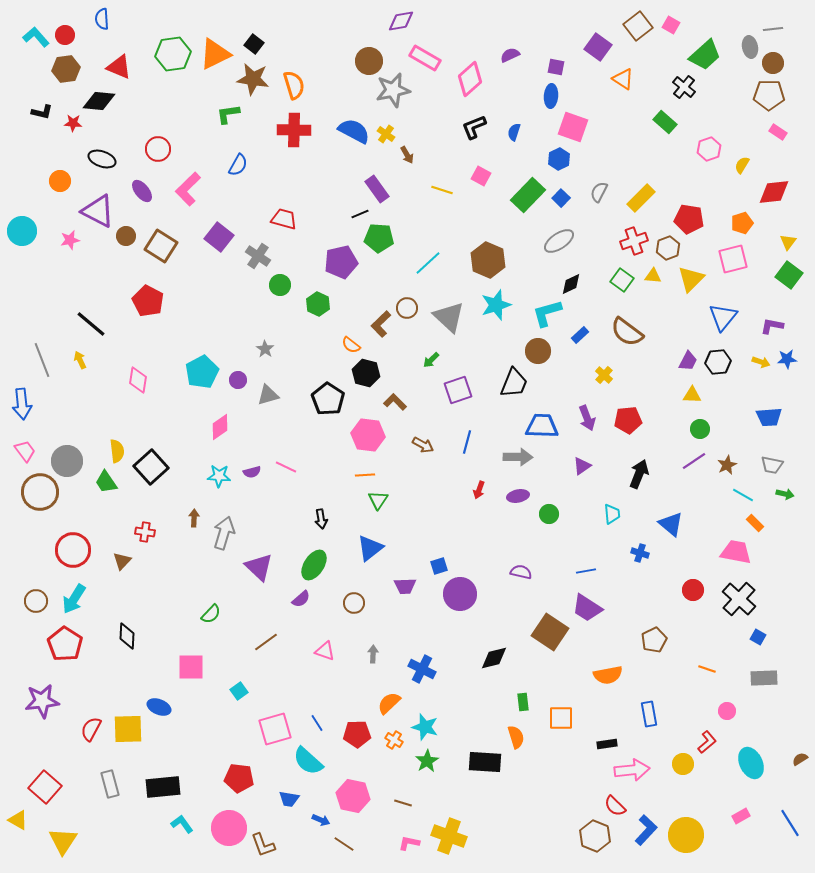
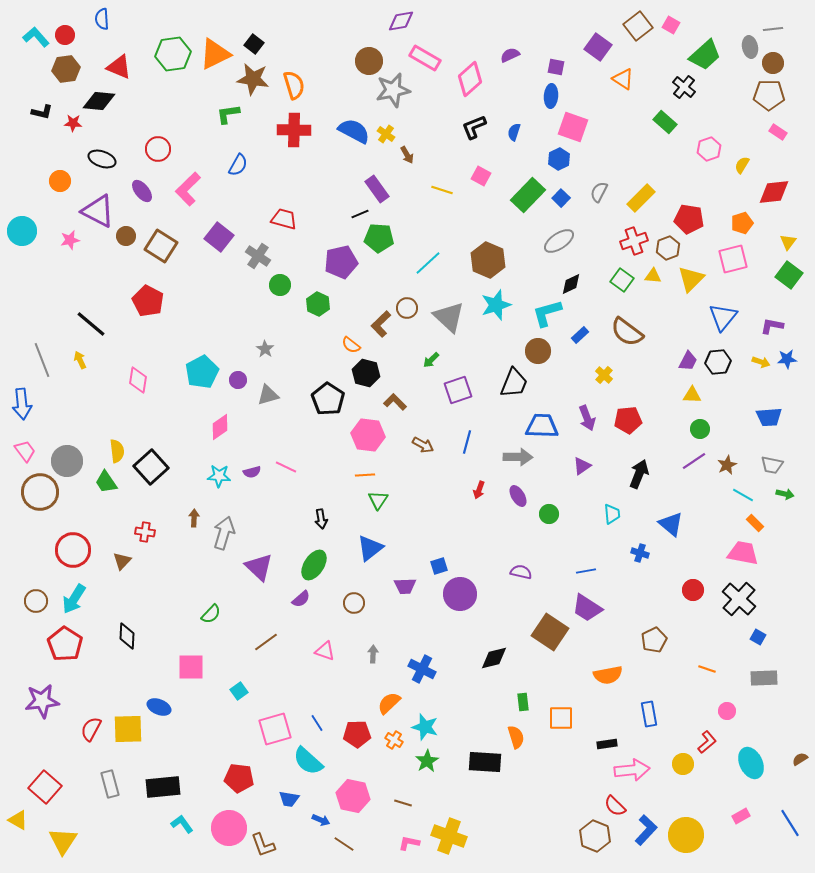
purple ellipse at (518, 496): rotated 70 degrees clockwise
pink trapezoid at (736, 552): moved 7 px right, 1 px down
